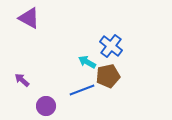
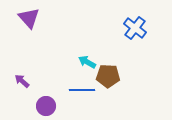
purple triangle: rotated 20 degrees clockwise
blue cross: moved 24 px right, 18 px up
brown pentagon: rotated 15 degrees clockwise
purple arrow: moved 1 px down
blue line: rotated 20 degrees clockwise
